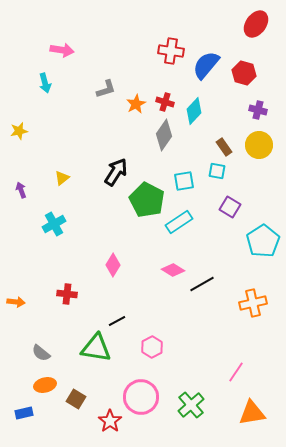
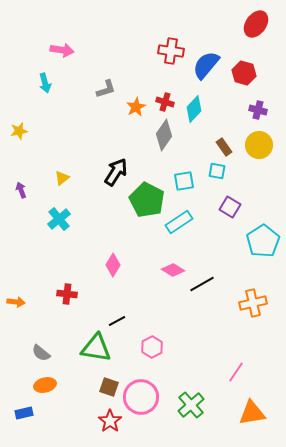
orange star at (136, 104): moved 3 px down
cyan diamond at (194, 111): moved 2 px up
cyan cross at (54, 224): moved 5 px right, 5 px up; rotated 10 degrees counterclockwise
brown square at (76, 399): moved 33 px right, 12 px up; rotated 12 degrees counterclockwise
